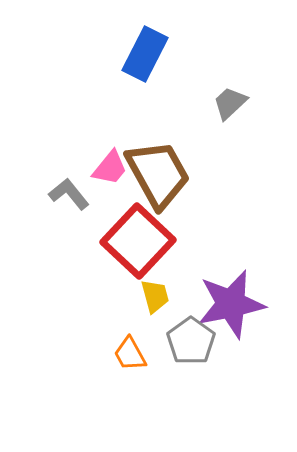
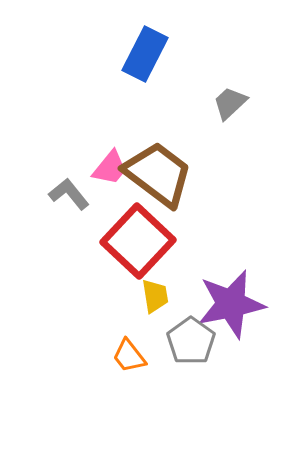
brown trapezoid: rotated 24 degrees counterclockwise
yellow trapezoid: rotated 6 degrees clockwise
orange trapezoid: moved 1 px left, 2 px down; rotated 9 degrees counterclockwise
